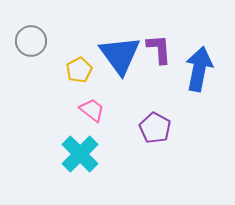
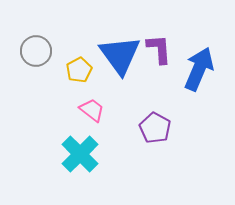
gray circle: moved 5 px right, 10 px down
blue arrow: rotated 12 degrees clockwise
